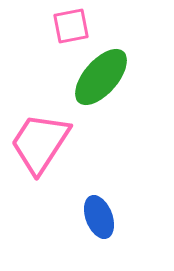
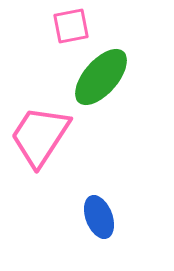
pink trapezoid: moved 7 px up
